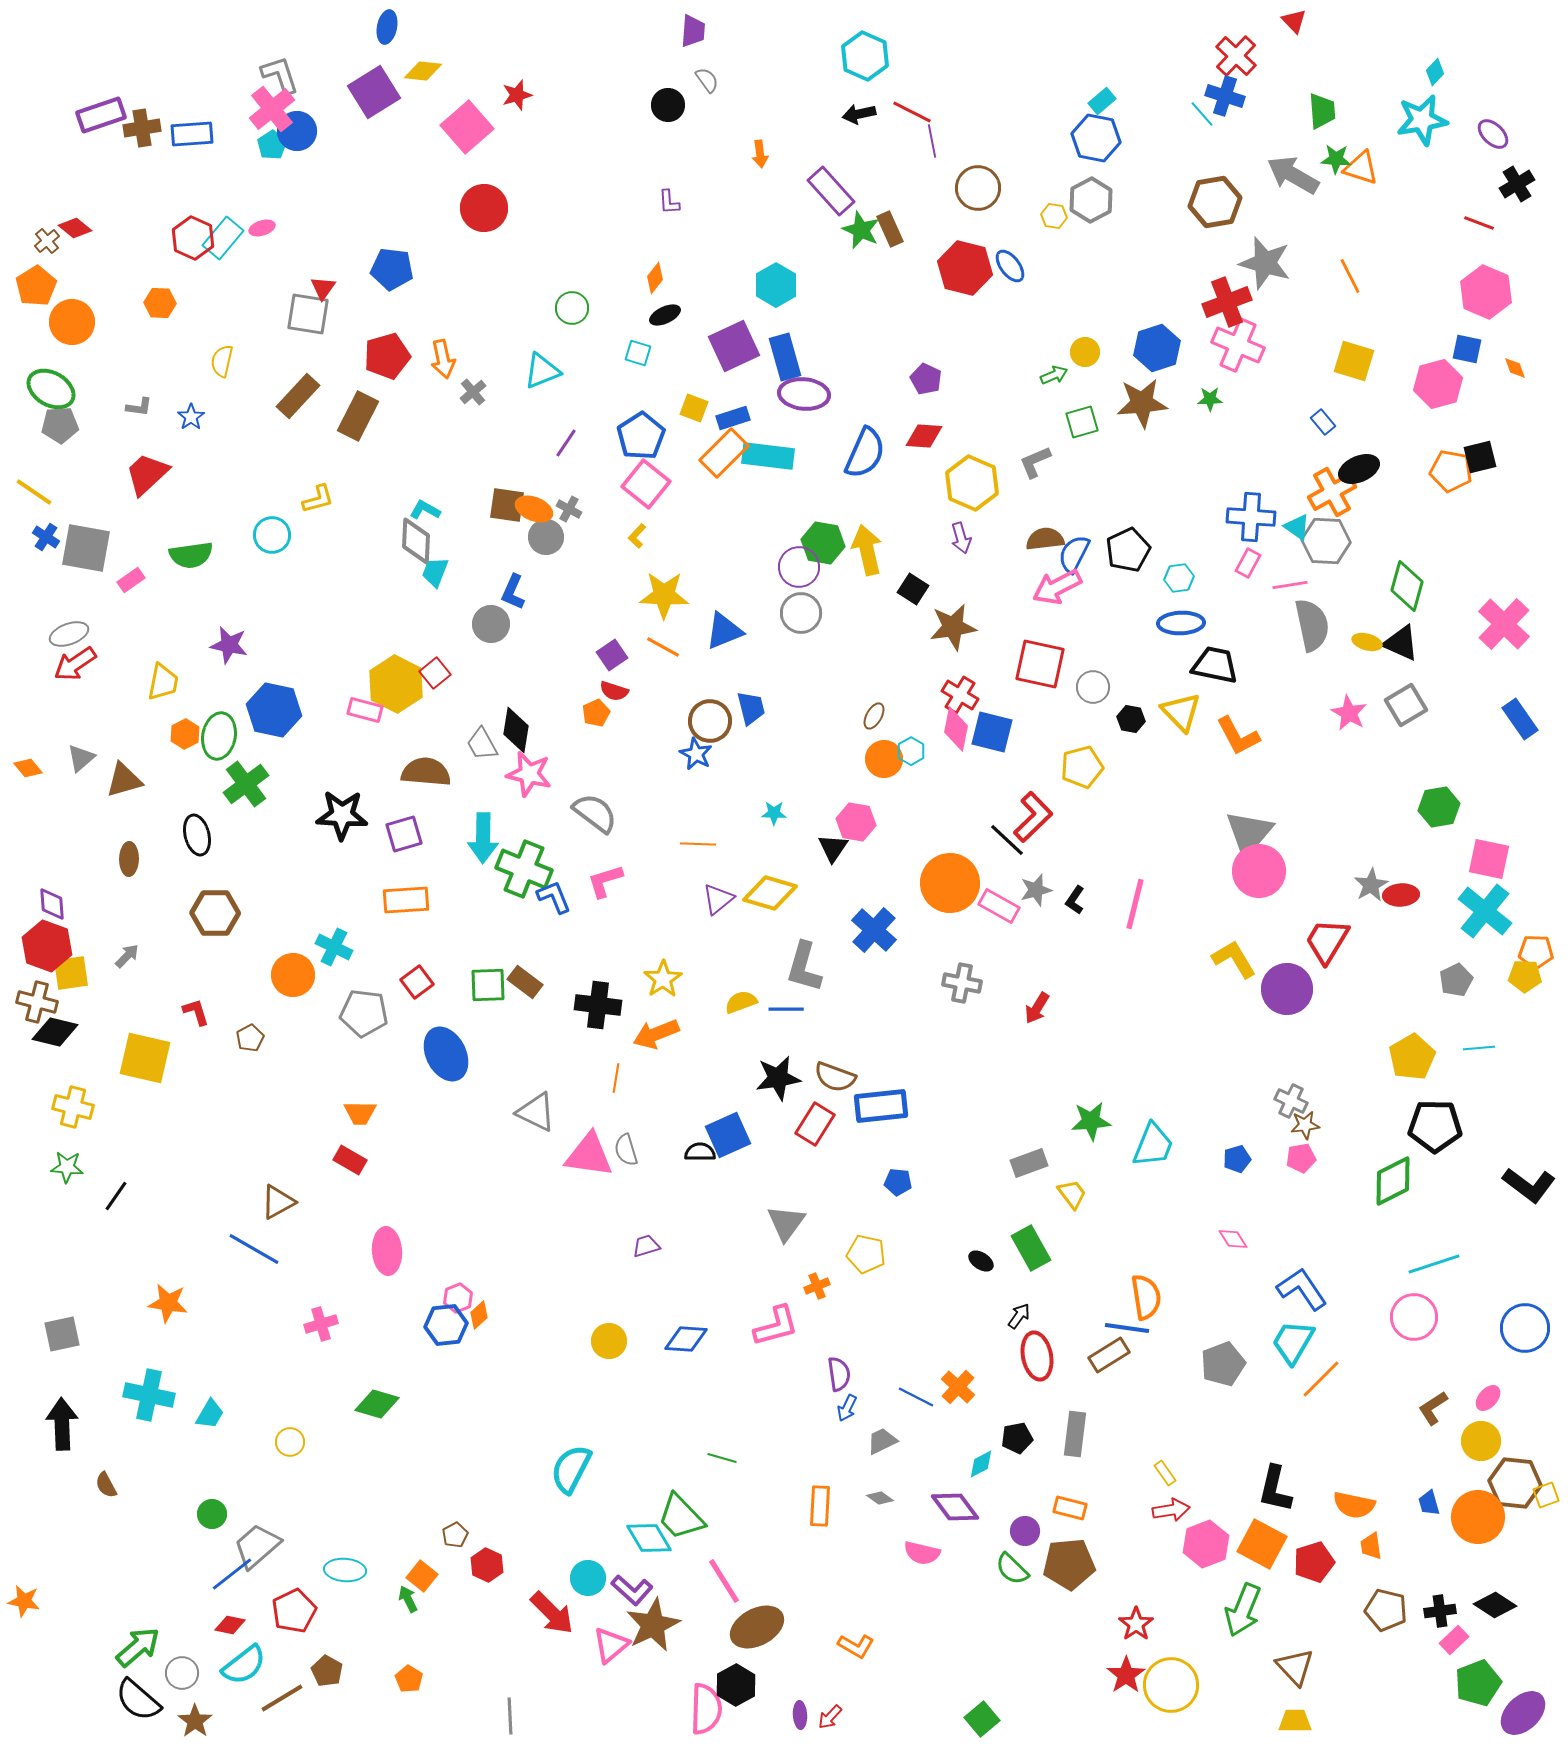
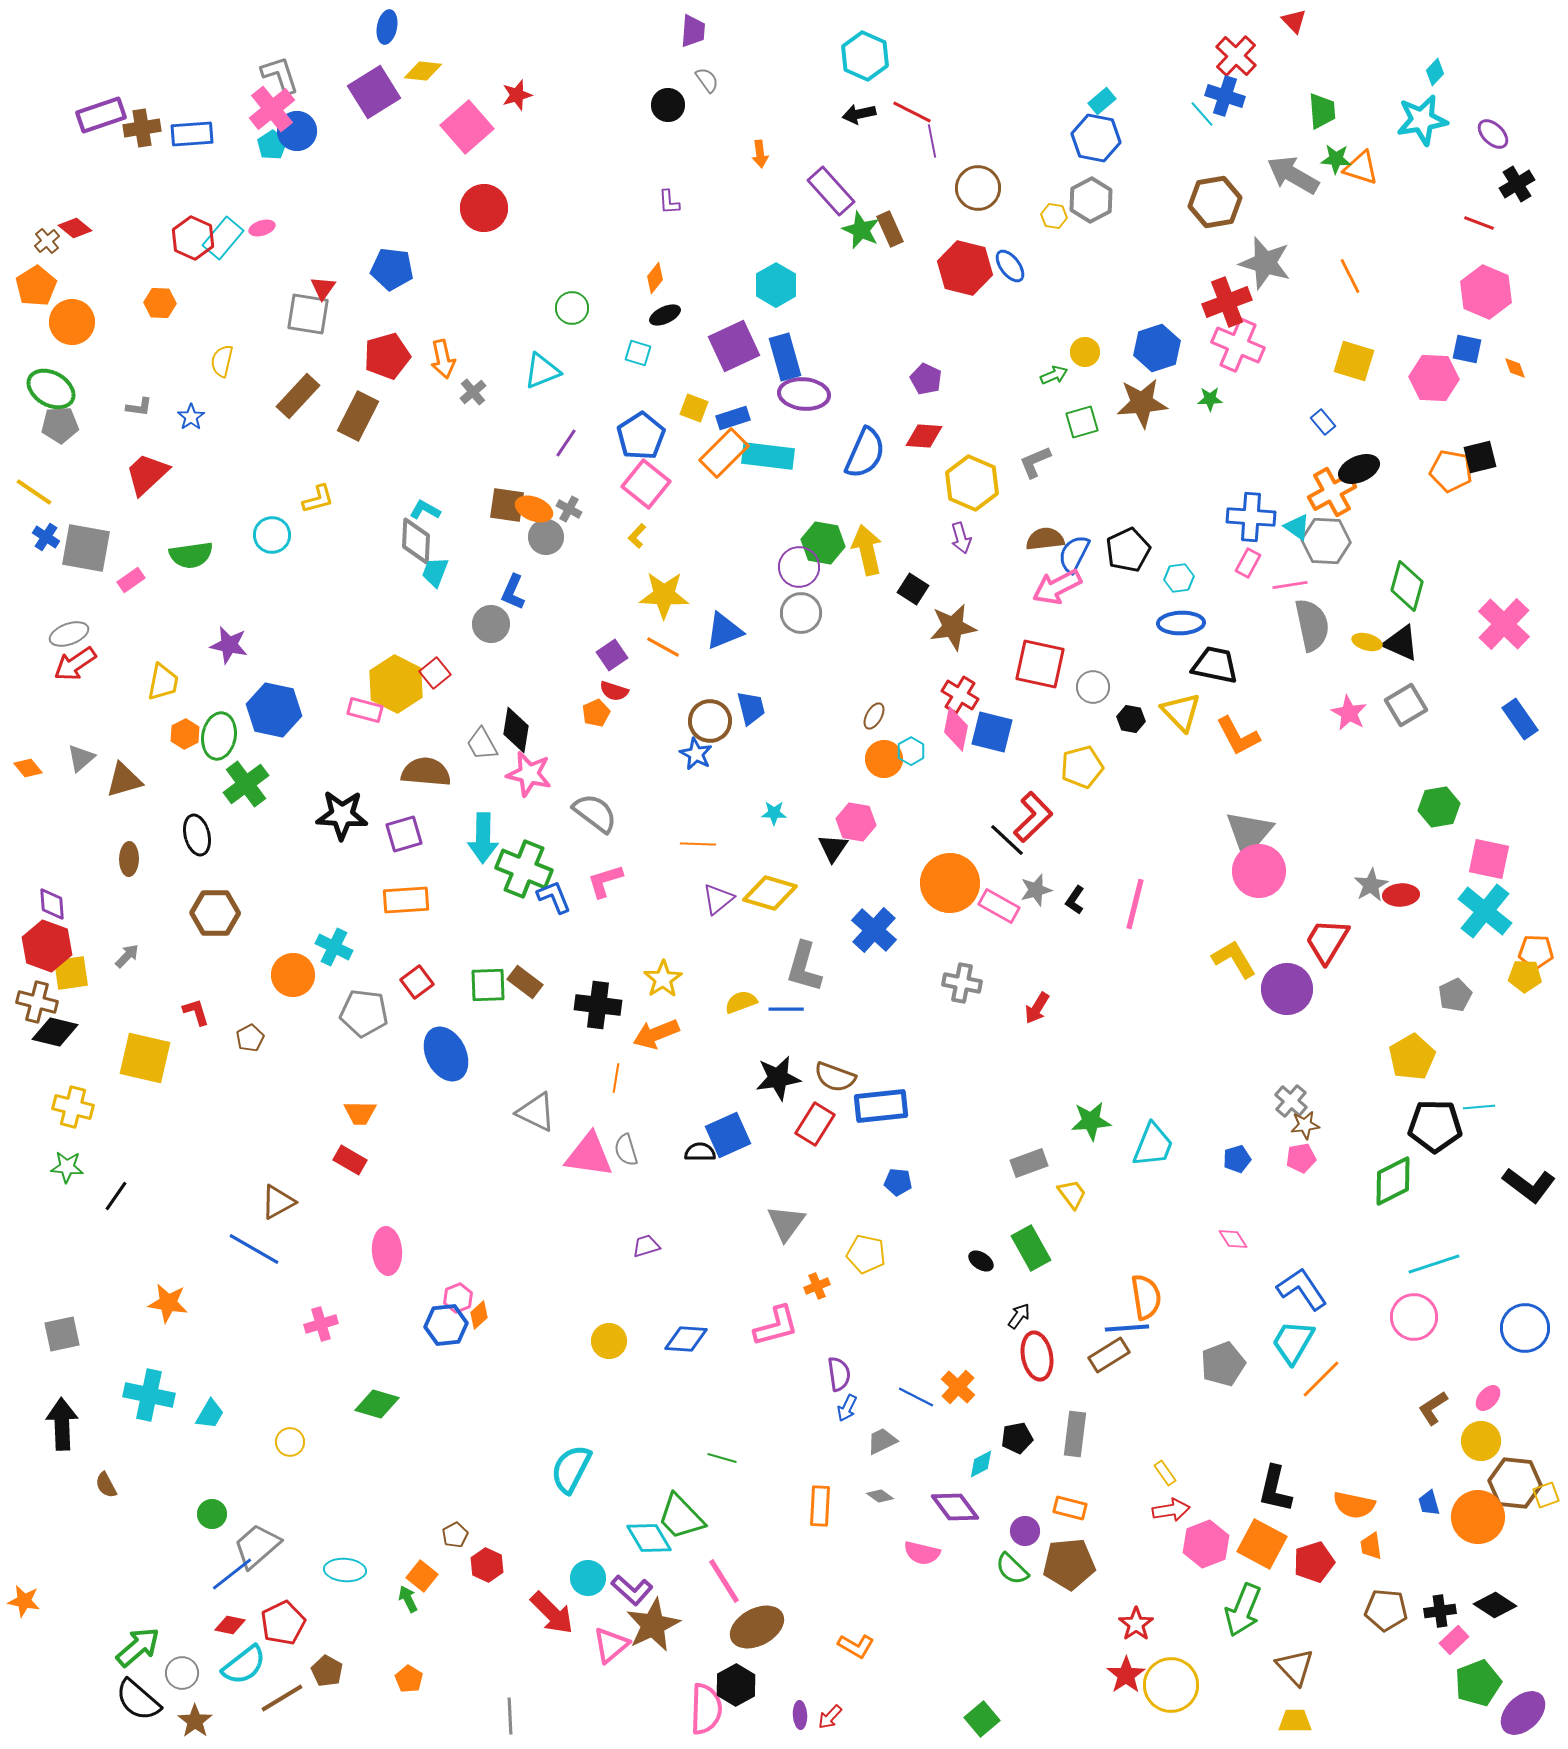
pink hexagon at (1438, 384): moved 4 px left, 6 px up; rotated 18 degrees clockwise
gray pentagon at (1456, 980): moved 1 px left, 15 px down
cyan line at (1479, 1048): moved 59 px down
gray cross at (1291, 1101): rotated 16 degrees clockwise
blue line at (1127, 1328): rotated 12 degrees counterclockwise
gray diamond at (880, 1498): moved 2 px up
brown pentagon at (1386, 1610): rotated 9 degrees counterclockwise
red pentagon at (294, 1611): moved 11 px left, 12 px down
